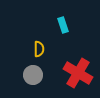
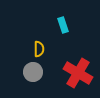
gray circle: moved 3 px up
